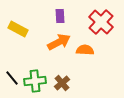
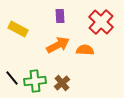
orange arrow: moved 1 px left, 3 px down
